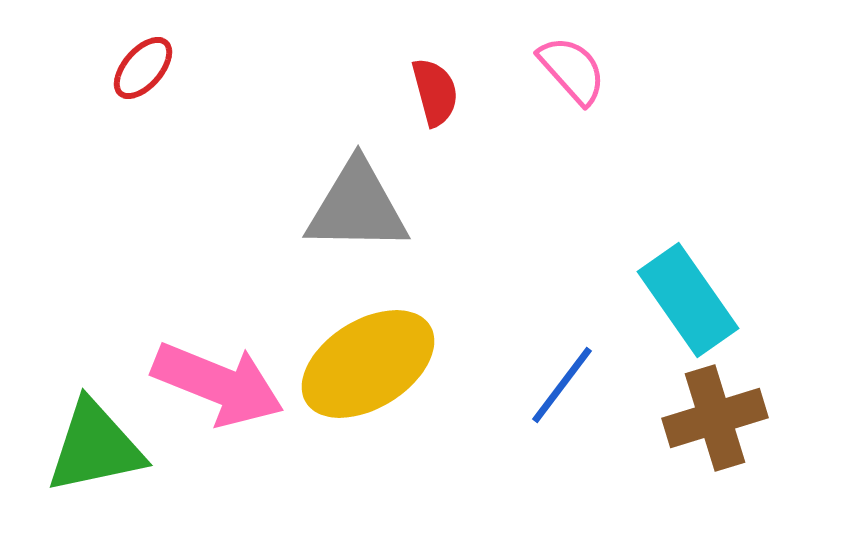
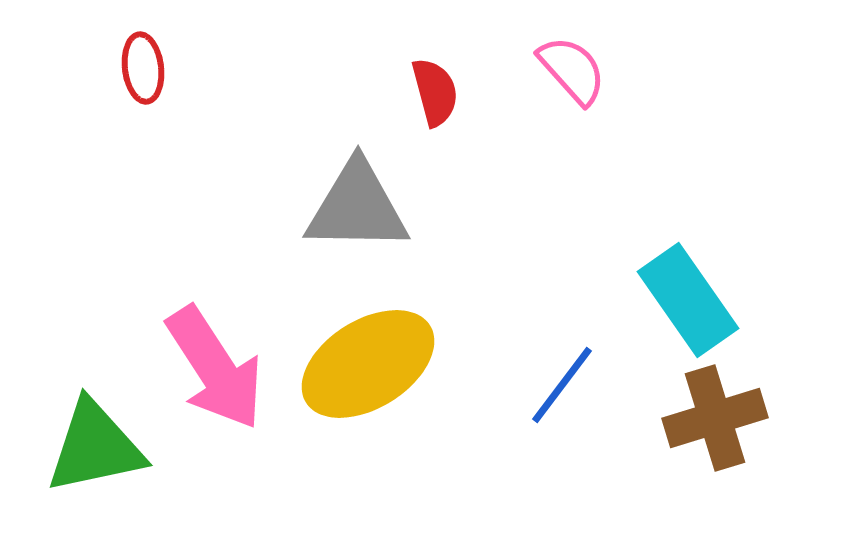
red ellipse: rotated 48 degrees counterclockwise
pink arrow: moved 3 px left, 16 px up; rotated 35 degrees clockwise
